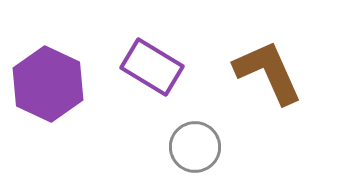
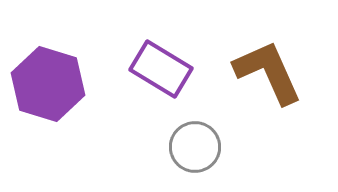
purple rectangle: moved 9 px right, 2 px down
purple hexagon: rotated 8 degrees counterclockwise
